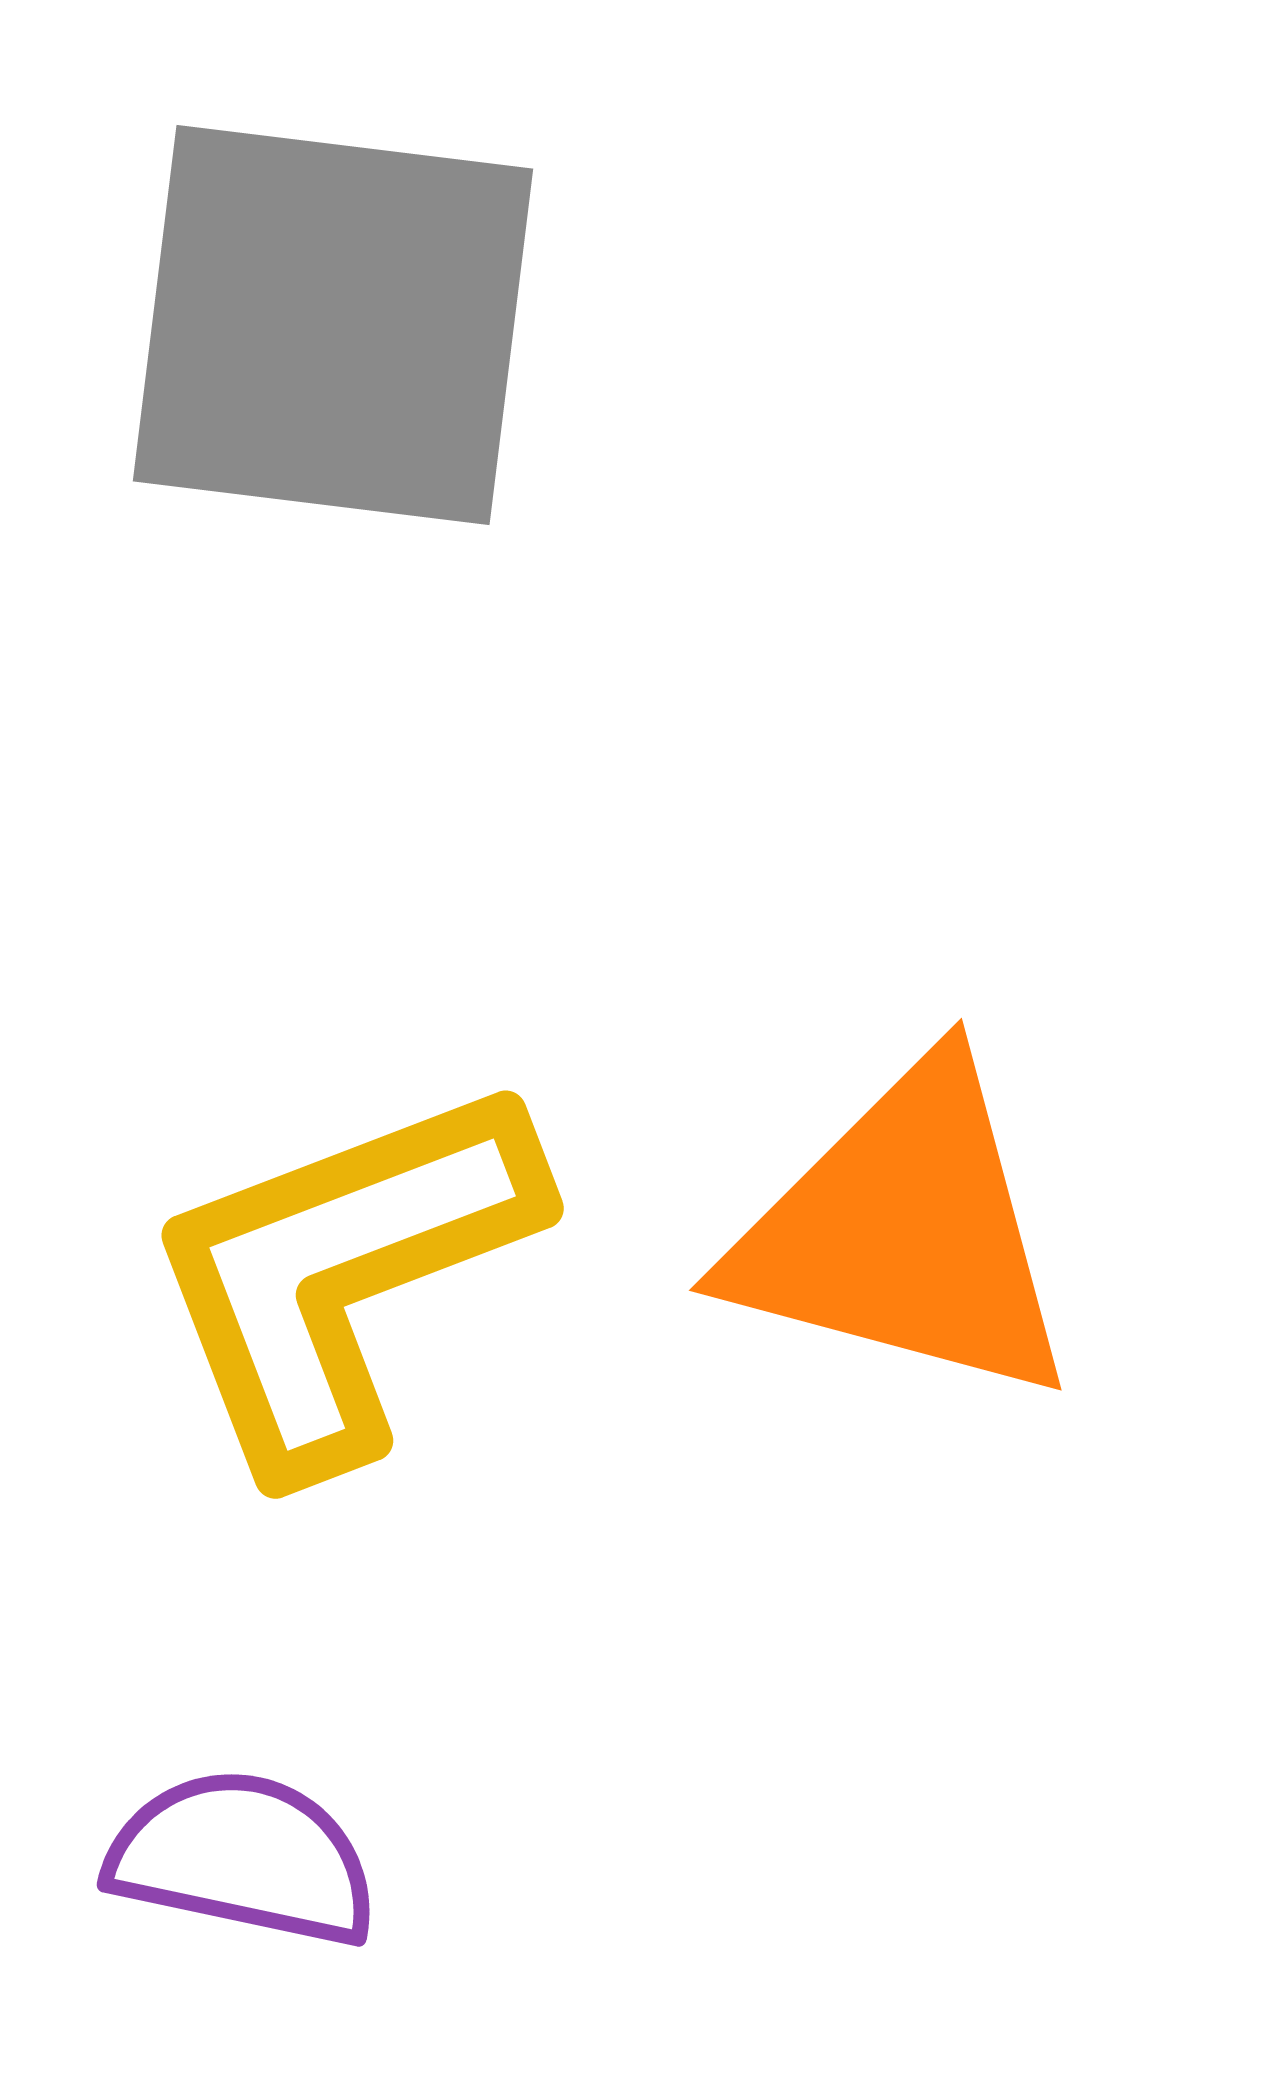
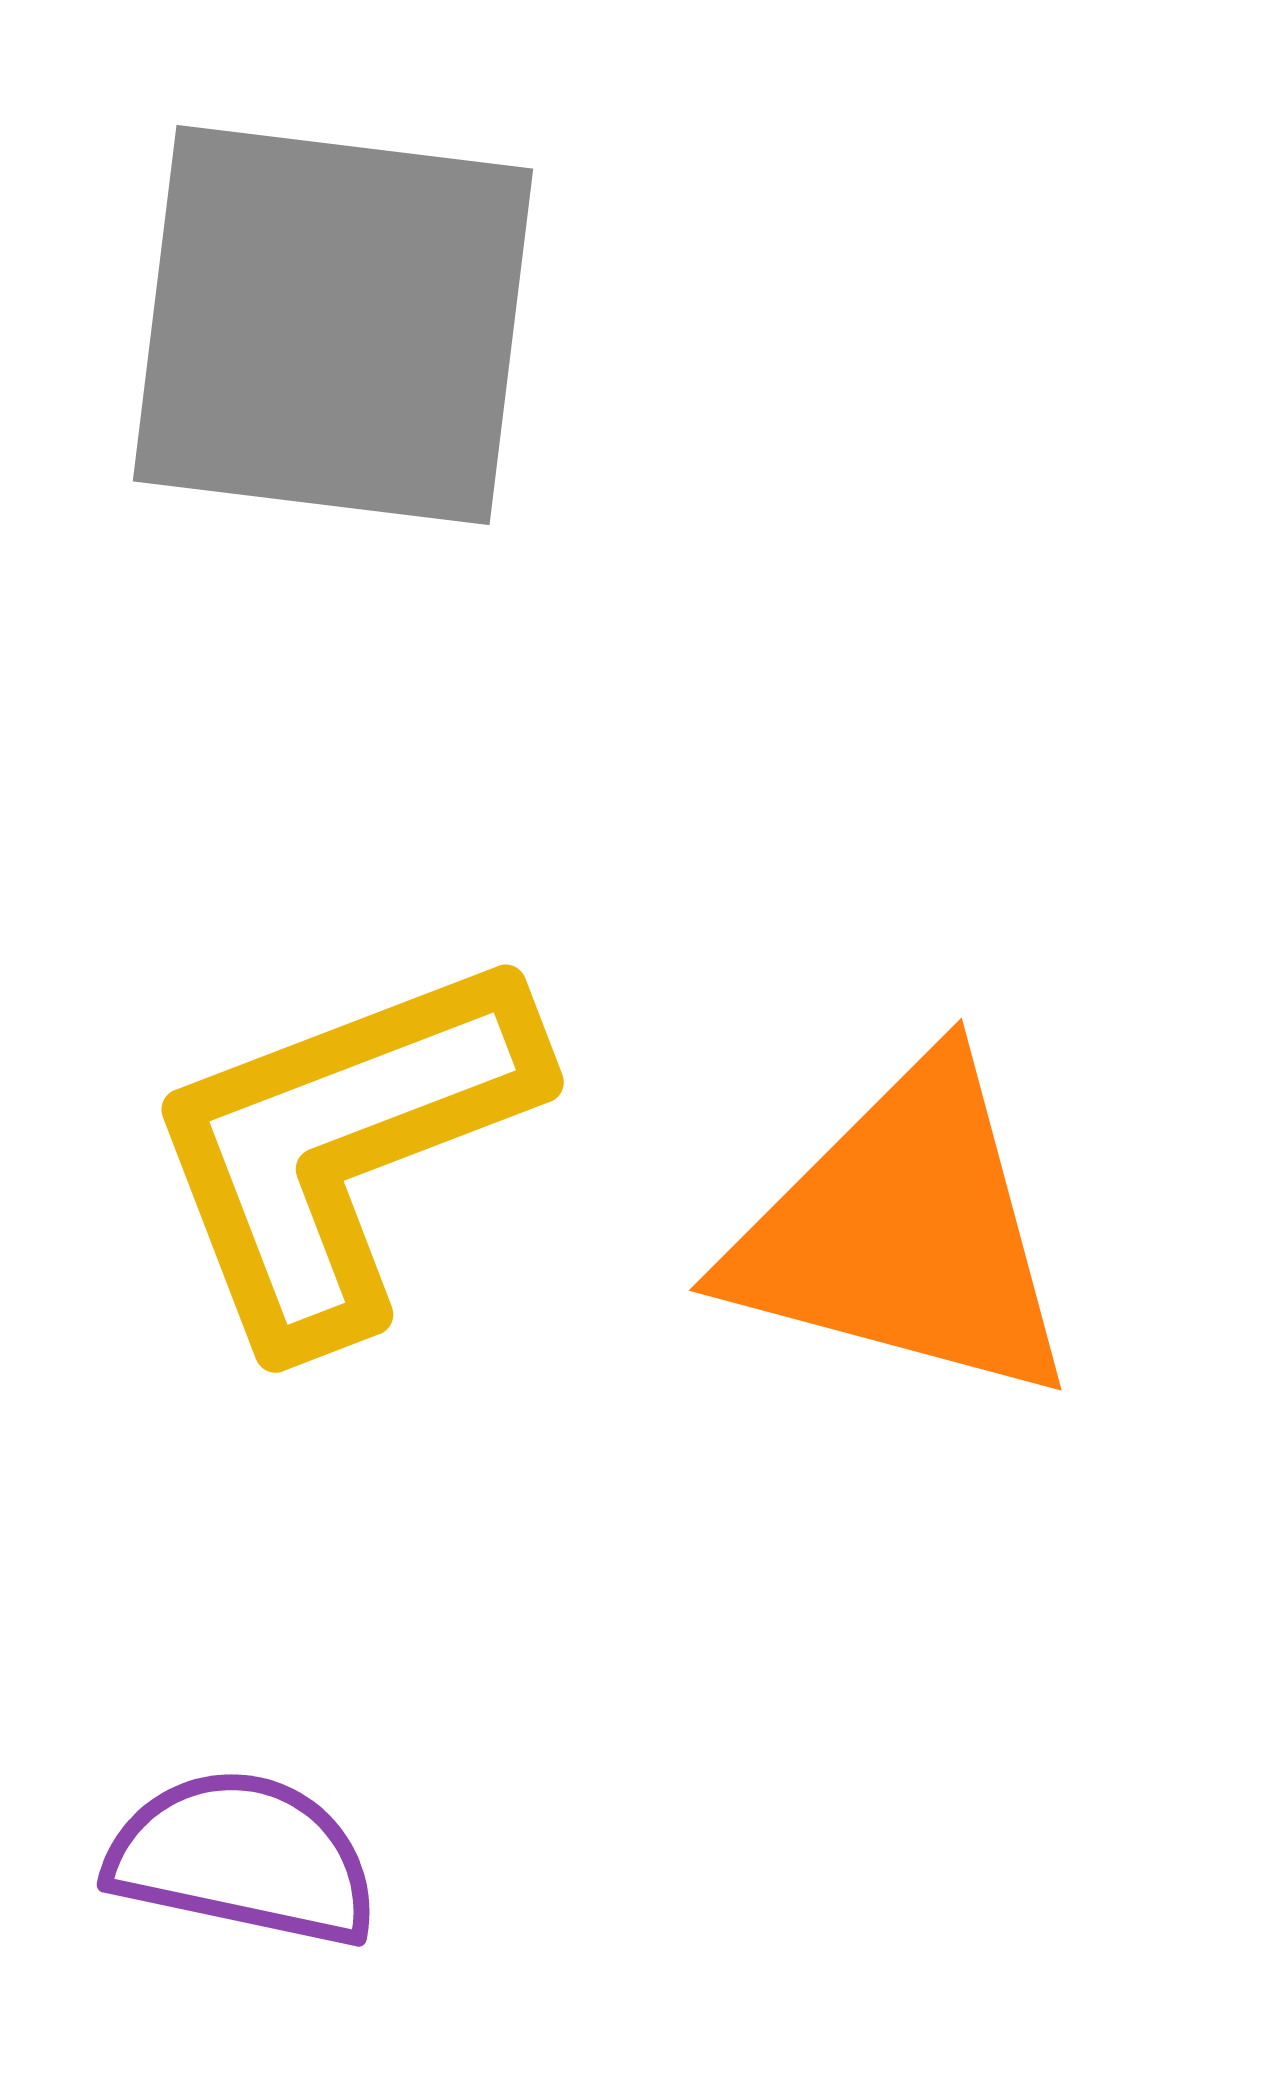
yellow L-shape: moved 126 px up
